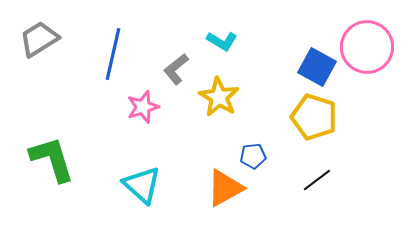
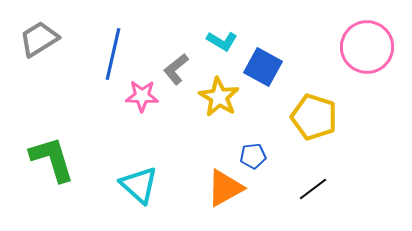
blue square: moved 54 px left
pink star: moved 1 px left, 11 px up; rotated 20 degrees clockwise
black line: moved 4 px left, 9 px down
cyan triangle: moved 3 px left
